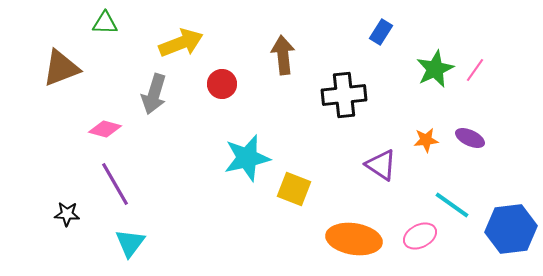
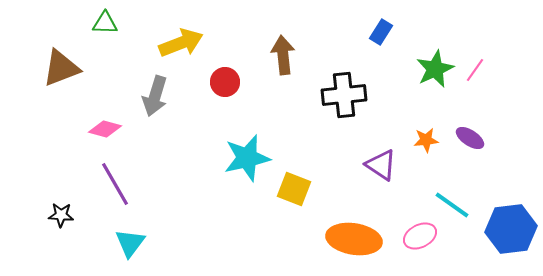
red circle: moved 3 px right, 2 px up
gray arrow: moved 1 px right, 2 px down
purple ellipse: rotated 8 degrees clockwise
black star: moved 6 px left, 1 px down
